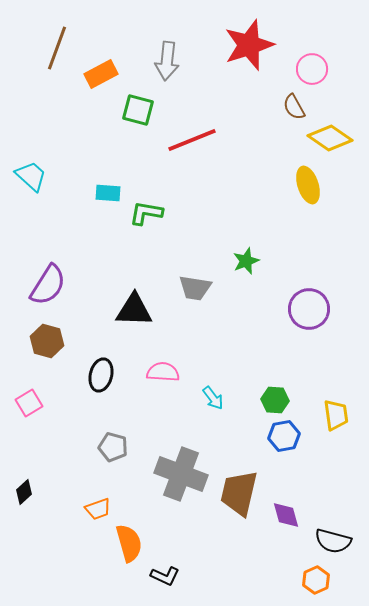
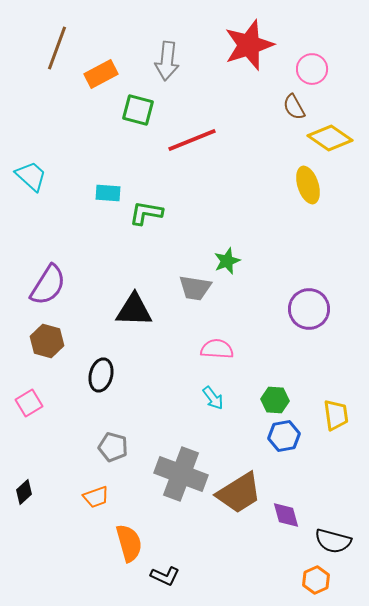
green star: moved 19 px left
pink semicircle: moved 54 px right, 23 px up
brown trapezoid: rotated 135 degrees counterclockwise
orange trapezoid: moved 2 px left, 12 px up
